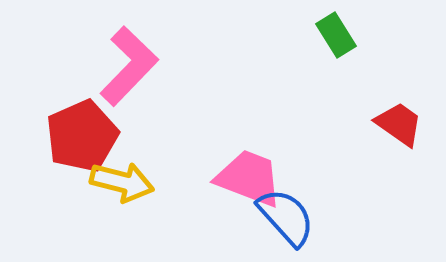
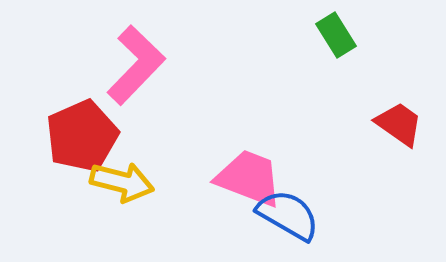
pink L-shape: moved 7 px right, 1 px up
blue semicircle: moved 2 px right, 2 px up; rotated 18 degrees counterclockwise
